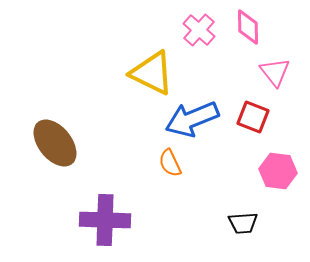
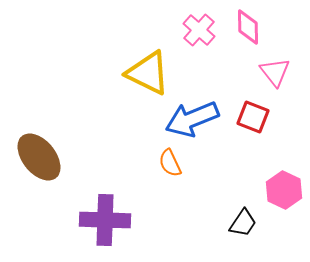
yellow triangle: moved 4 px left
brown ellipse: moved 16 px left, 14 px down
pink hexagon: moved 6 px right, 19 px down; rotated 18 degrees clockwise
black trapezoid: rotated 52 degrees counterclockwise
